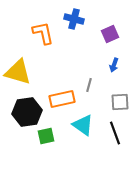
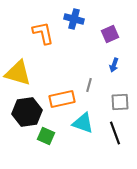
yellow triangle: moved 1 px down
cyan triangle: moved 2 px up; rotated 15 degrees counterclockwise
green square: rotated 36 degrees clockwise
